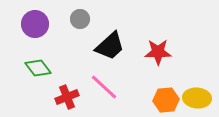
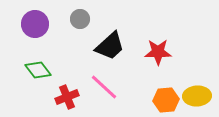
green diamond: moved 2 px down
yellow ellipse: moved 2 px up; rotated 8 degrees counterclockwise
